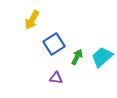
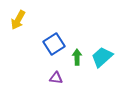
yellow arrow: moved 14 px left
green arrow: rotated 28 degrees counterclockwise
